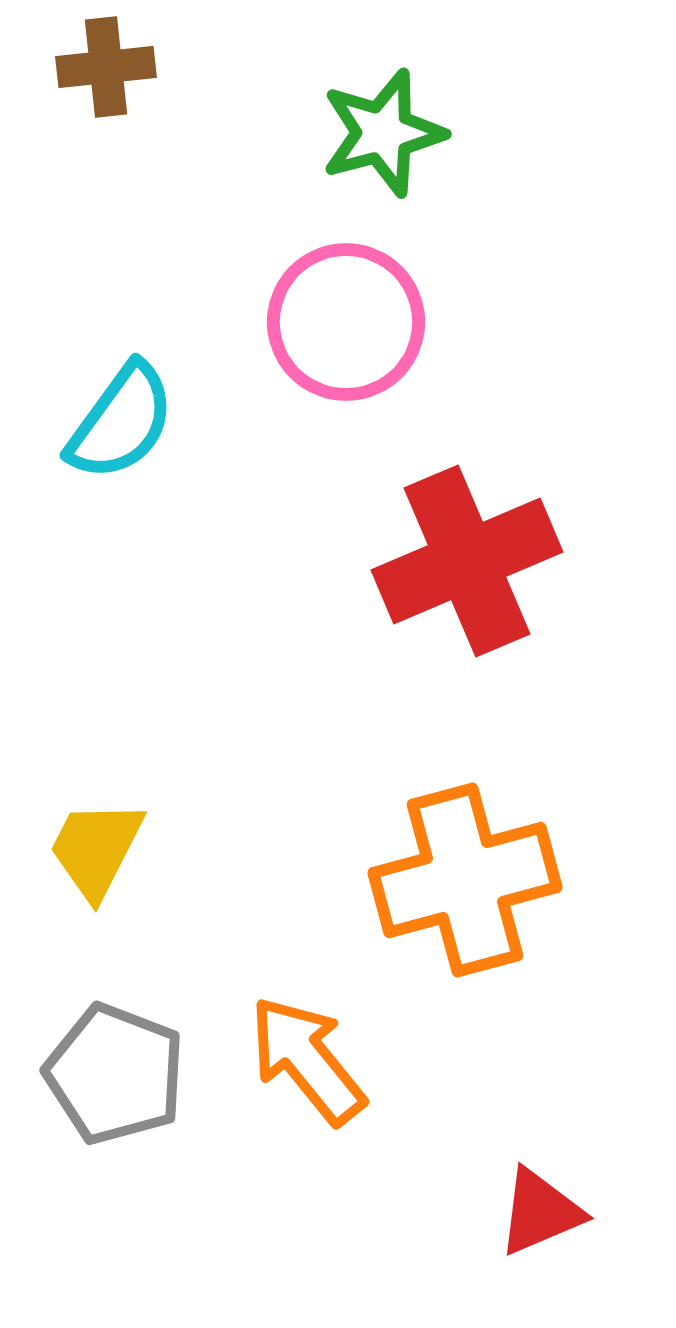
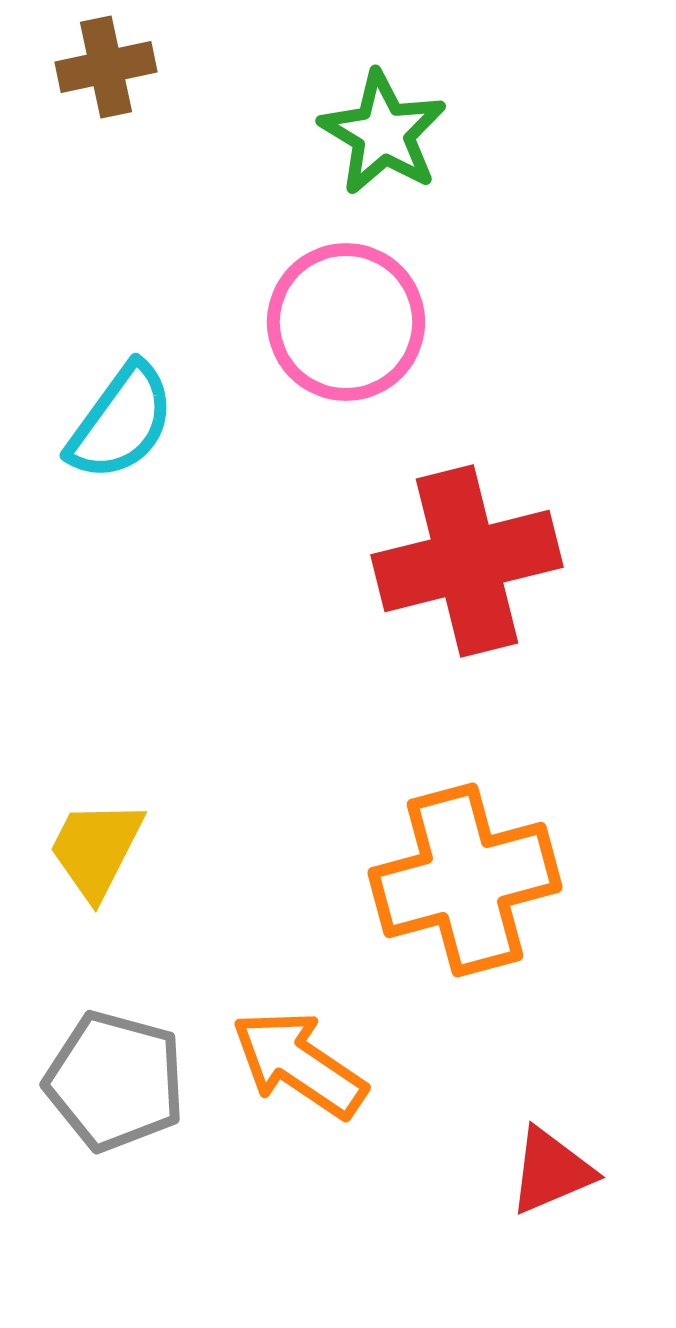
brown cross: rotated 6 degrees counterclockwise
green star: rotated 26 degrees counterclockwise
red cross: rotated 9 degrees clockwise
orange arrow: moved 8 px left, 4 px down; rotated 17 degrees counterclockwise
gray pentagon: moved 7 px down; rotated 6 degrees counterclockwise
red triangle: moved 11 px right, 41 px up
